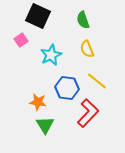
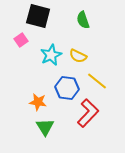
black square: rotated 10 degrees counterclockwise
yellow semicircle: moved 9 px left, 7 px down; rotated 42 degrees counterclockwise
green triangle: moved 2 px down
